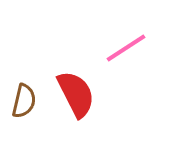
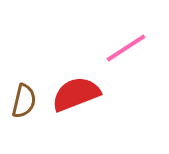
red semicircle: rotated 84 degrees counterclockwise
